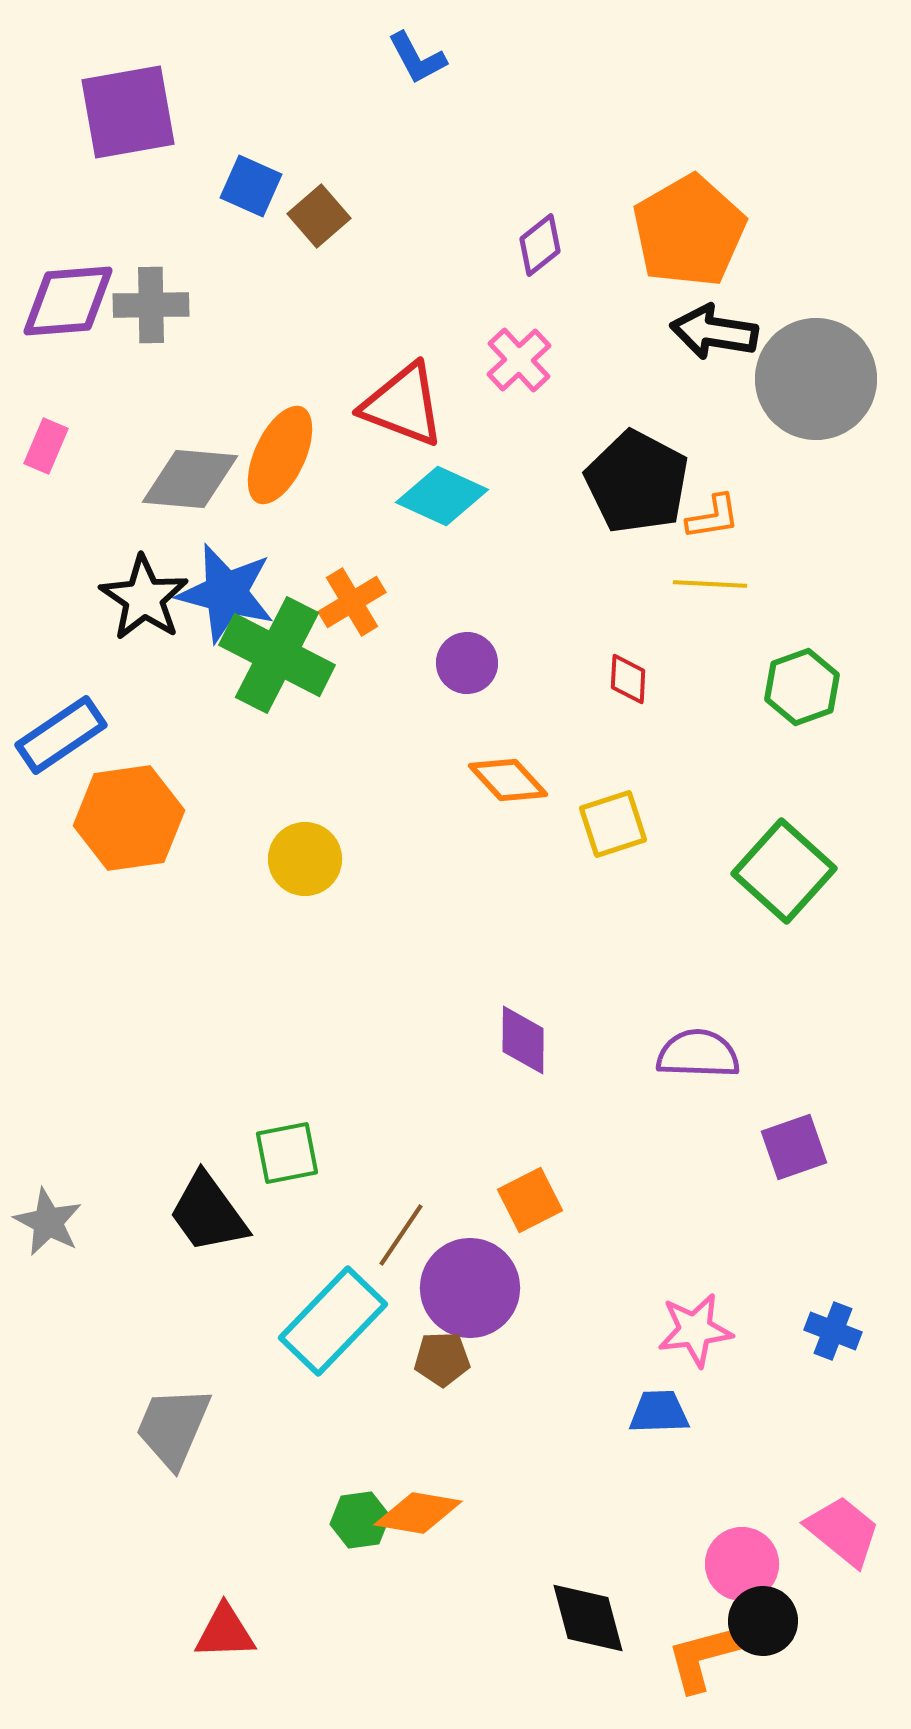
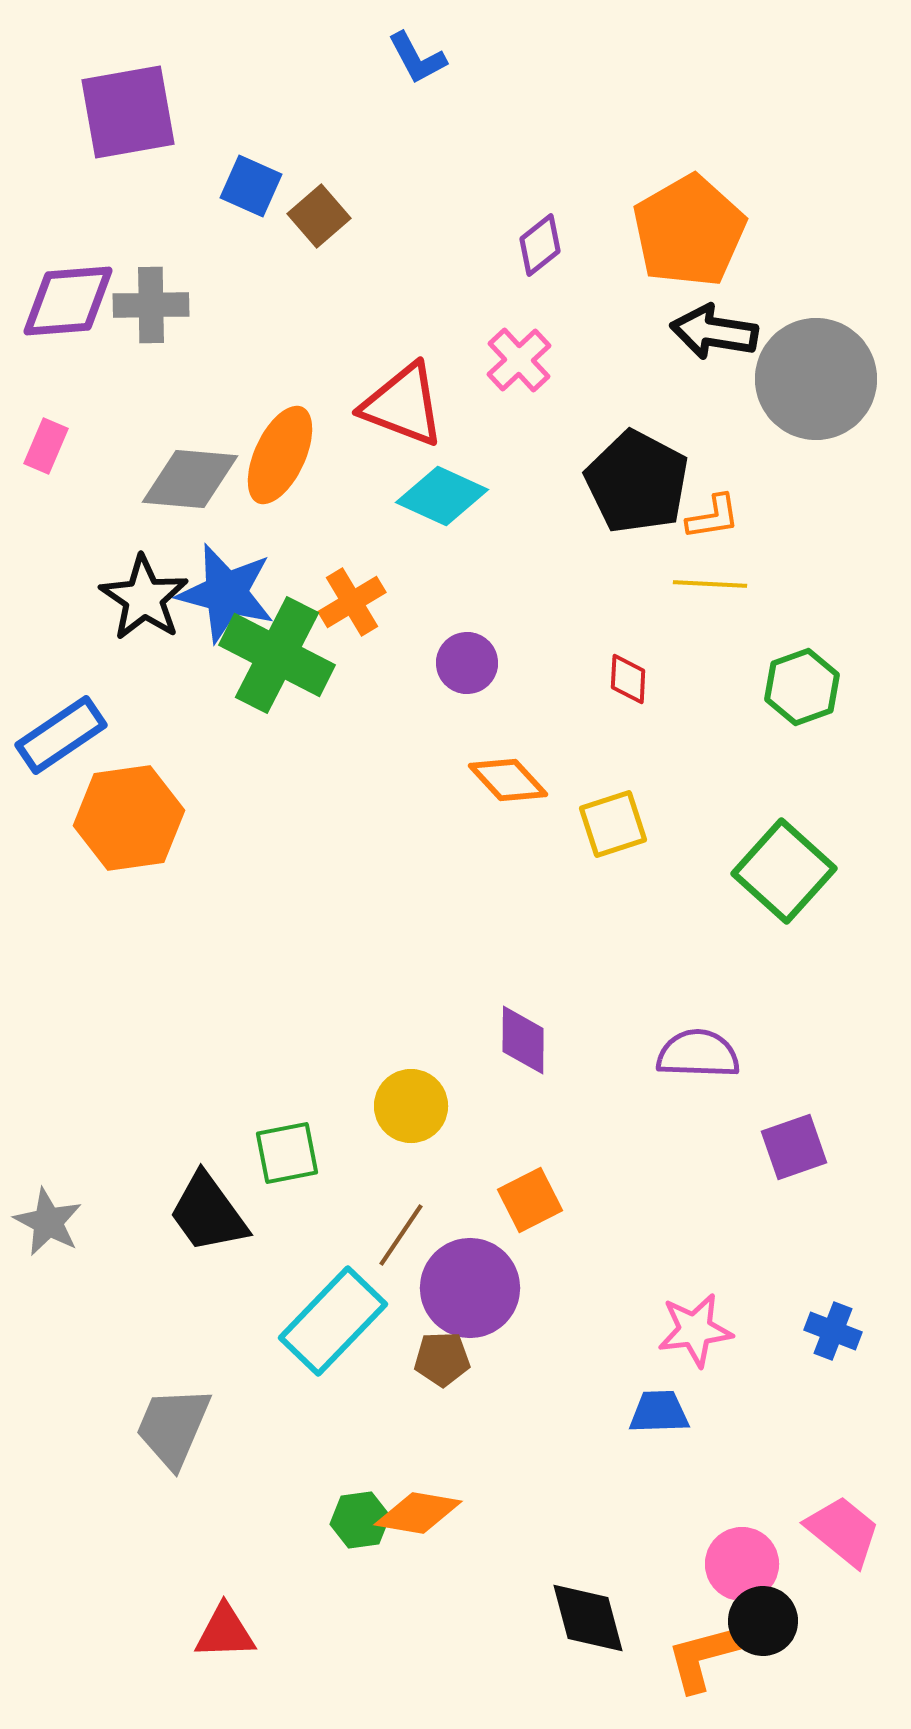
yellow circle at (305, 859): moved 106 px right, 247 px down
